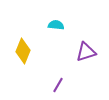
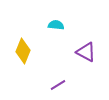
purple triangle: rotated 45 degrees clockwise
purple line: rotated 28 degrees clockwise
